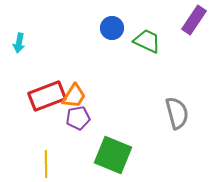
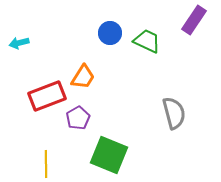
blue circle: moved 2 px left, 5 px down
cyan arrow: rotated 66 degrees clockwise
orange trapezoid: moved 9 px right, 19 px up
gray semicircle: moved 3 px left
purple pentagon: rotated 20 degrees counterclockwise
green square: moved 4 px left
